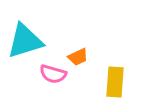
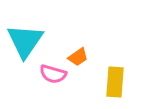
cyan triangle: rotated 39 degrees counterclockwise
orange trapezoid: rotated 10 degrees counterclockwise
